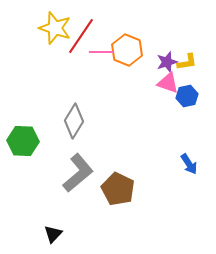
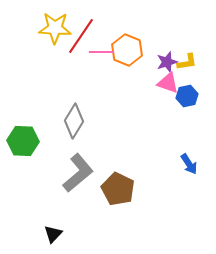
yellow star: rotated 16 degrees counterclockwise
